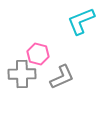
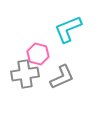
cyan L-shape: moved 13 px left, 8 px down
gray cross: moved 3 px right; rotated 8 degrees counterclockwise
